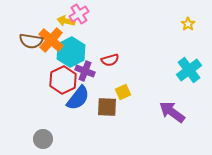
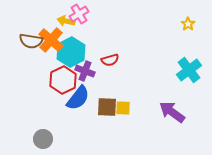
yellow square: moved 16 px down; rotated 28 degrees clockwise
